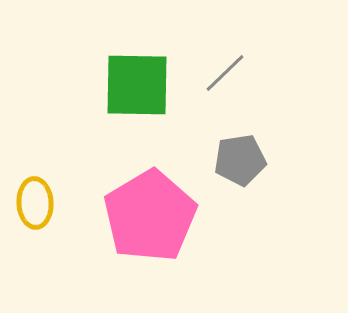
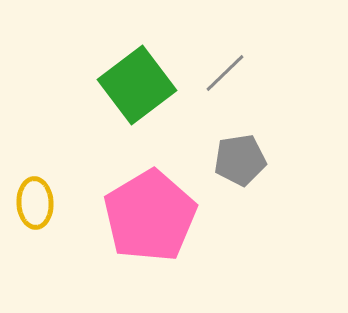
green square: rotated 38 degrees counterclockwise
